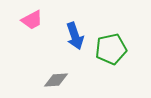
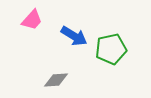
pink trapezoid: rotated 20 degrees counterclockwise
blue arrow: moved 1 px left; rotated 40 degrees counterclockwise
